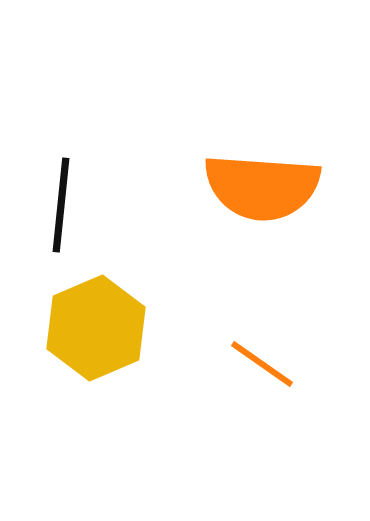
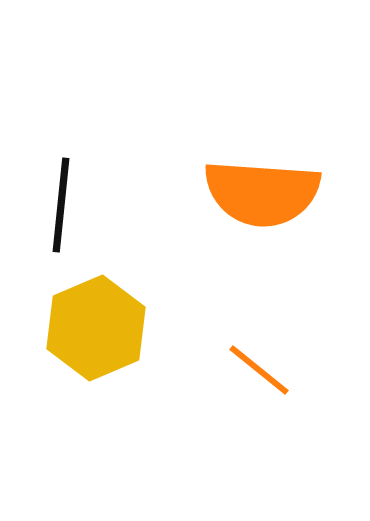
orange semicircle: moved 6 px down
orange line: moved 3 px left, 6 px down; rotated 4 degrees clockwise
